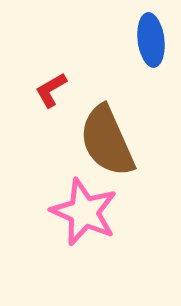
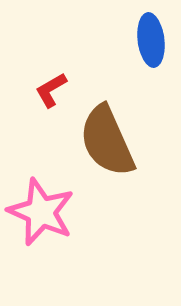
pink star: moved 43 px left
